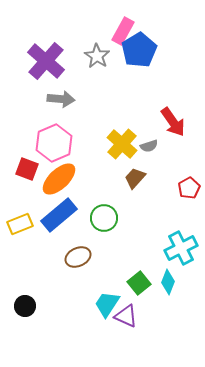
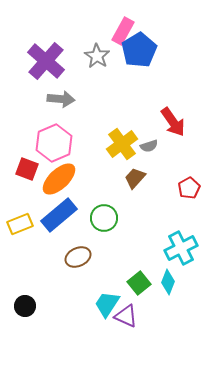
yellow cross: rotated 12 degrees clockwise
